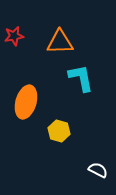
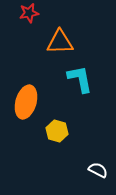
red star: moved 15 px right, 23 px up
cyan L-shape: moved 1 px left, 1 px down
yellow hexagon: moved 2 px left
